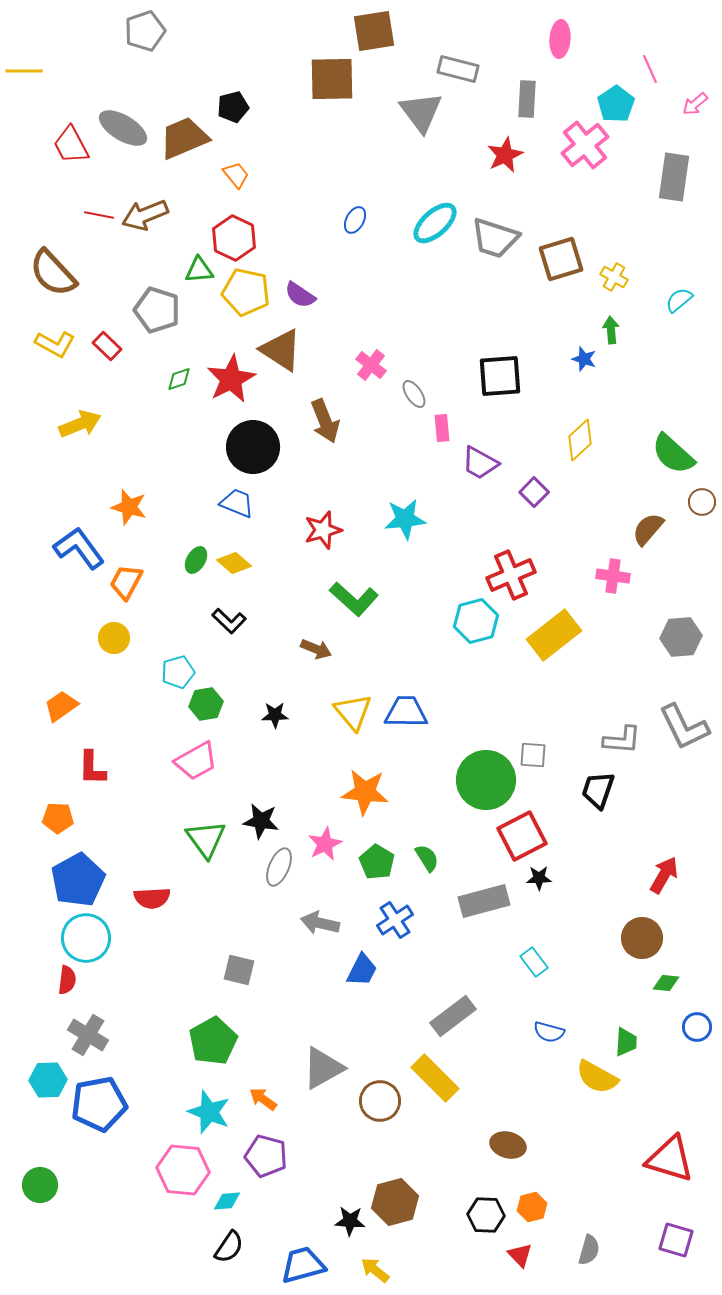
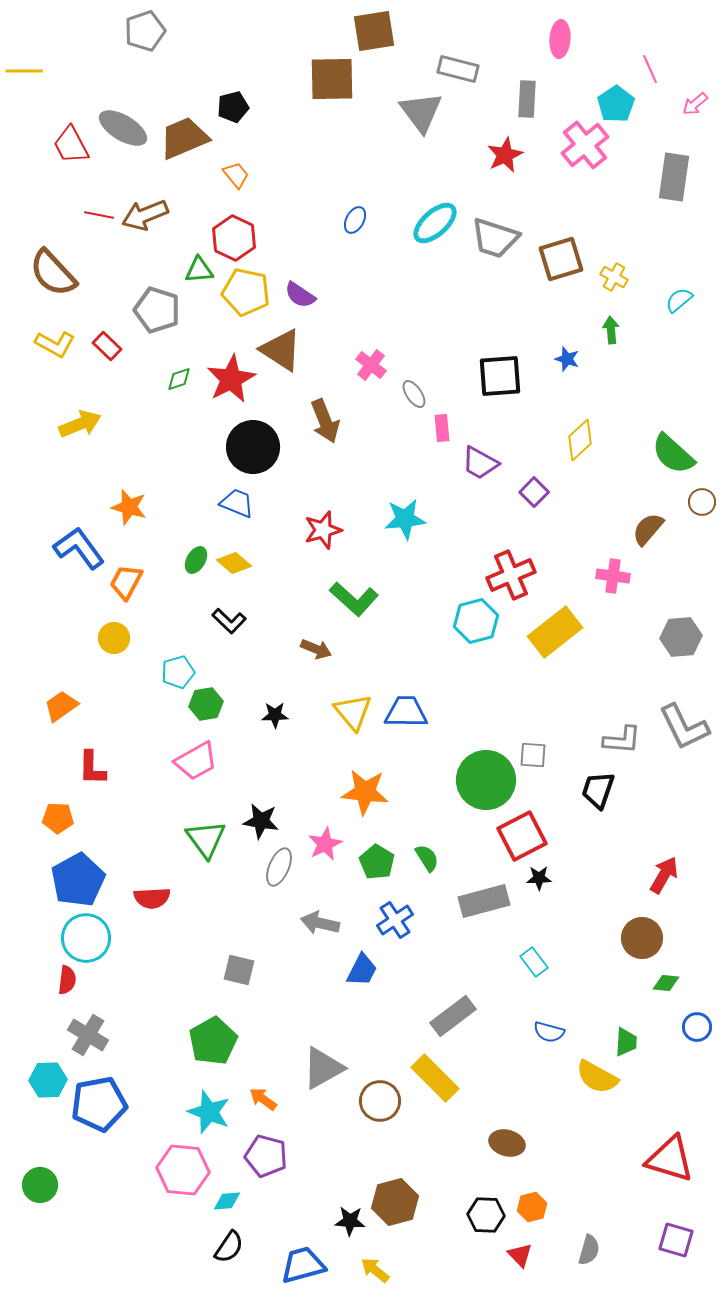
blue star at (584, 359): moved 17 px left
yellow rectangle at (554, 635): moved 1 px right, 3 px up
brown ellipse at (508, 1145): moved 1 px left, 2 px up
